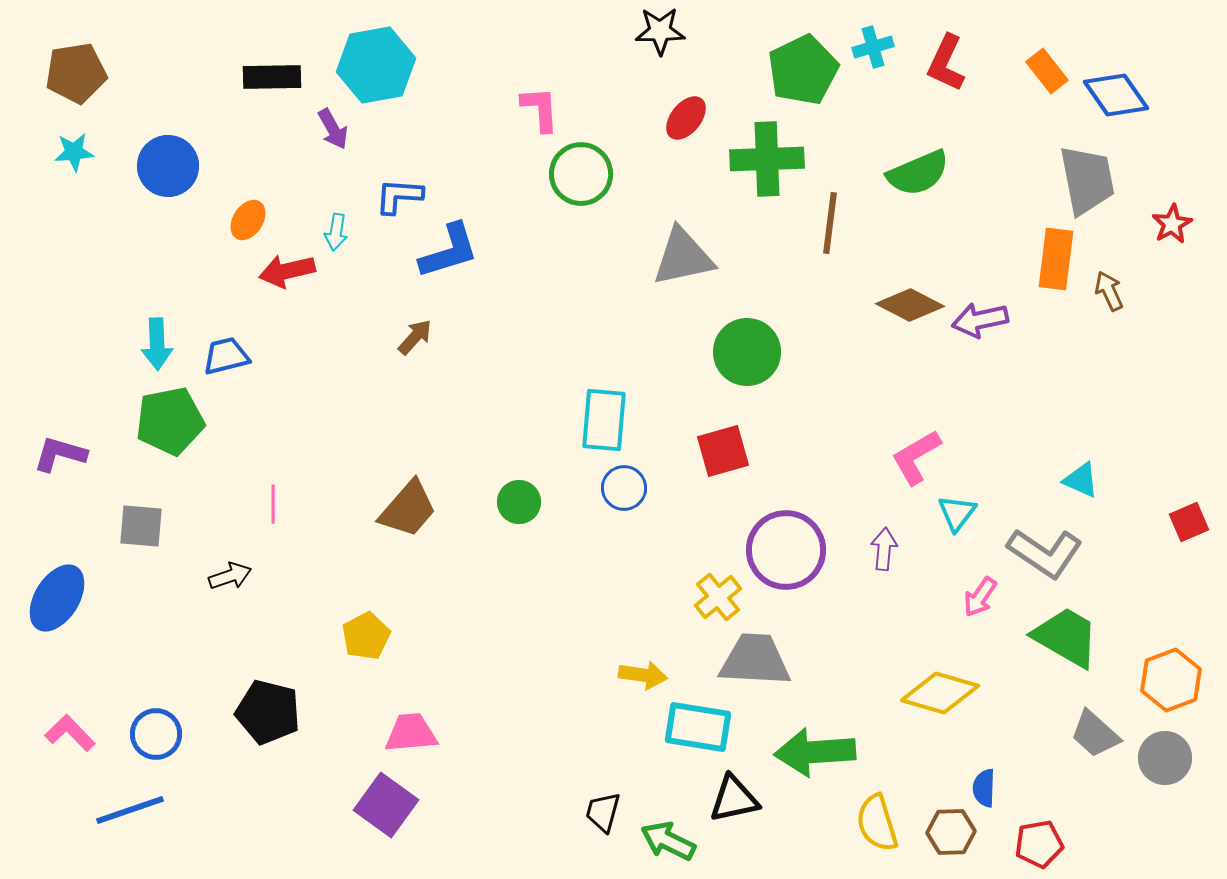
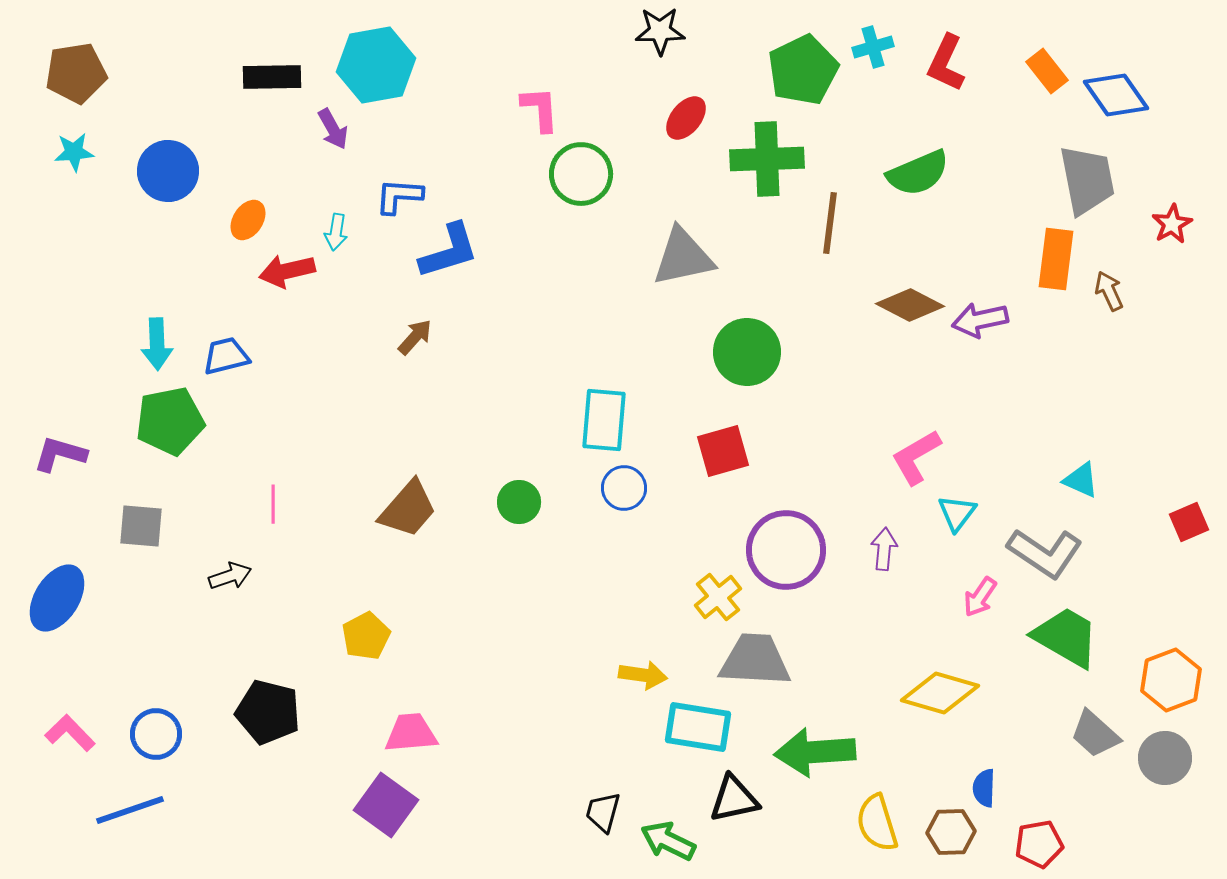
blue circle at (168, 166): moved 5 px down
